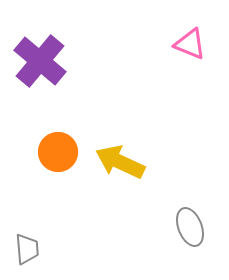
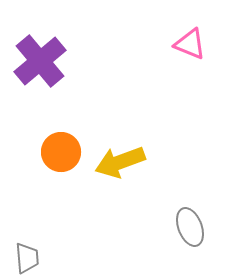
purple cross: rotated 10 degrees clockwise
orange circle: moved 3 px right
yellow arrow: rotated 45 degrees counterclockwise
gray trapezoid: moved 9 px down
